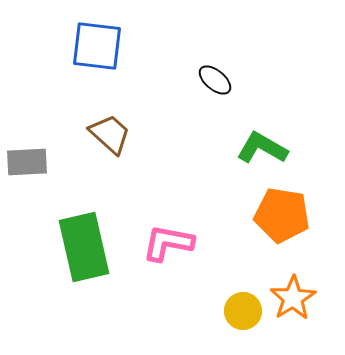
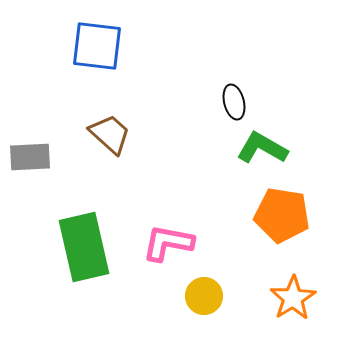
black ellipse: moved 19 px right, 22 px down; rotated 36 degrees clockwise
gray rectangle: moved 3 px right, 5 px up
yellow circle: moved 39 px left, 15 px up
